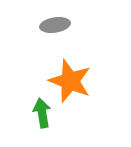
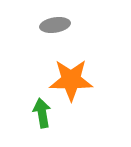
orange star: moved 1 px right, 1 px up; rotated 21 degrees counterclockwise
